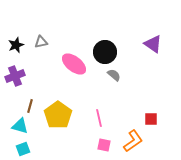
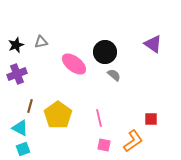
purple cross: moved 2 px right, 2 px up
cyan triangle: moved 2 px down; rotated 12 degrees clockwise
